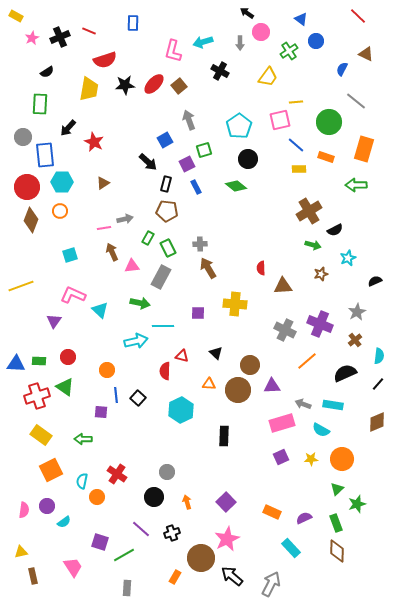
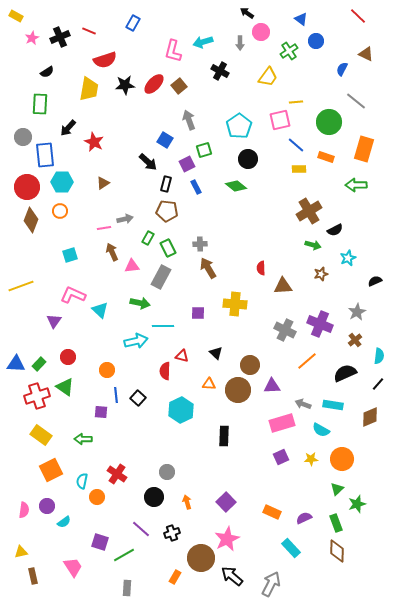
blue rectangle at (133, 23): rotated 28 degrees clockwise
blue square at (165, 140): rotated 28 degrees counterclockwise
green rectangle at (39, 361): moved 3 px down; rotated 48 degrees counterclockwise
brown diamond at (377, 422): moved 7 px left, 5 px up
